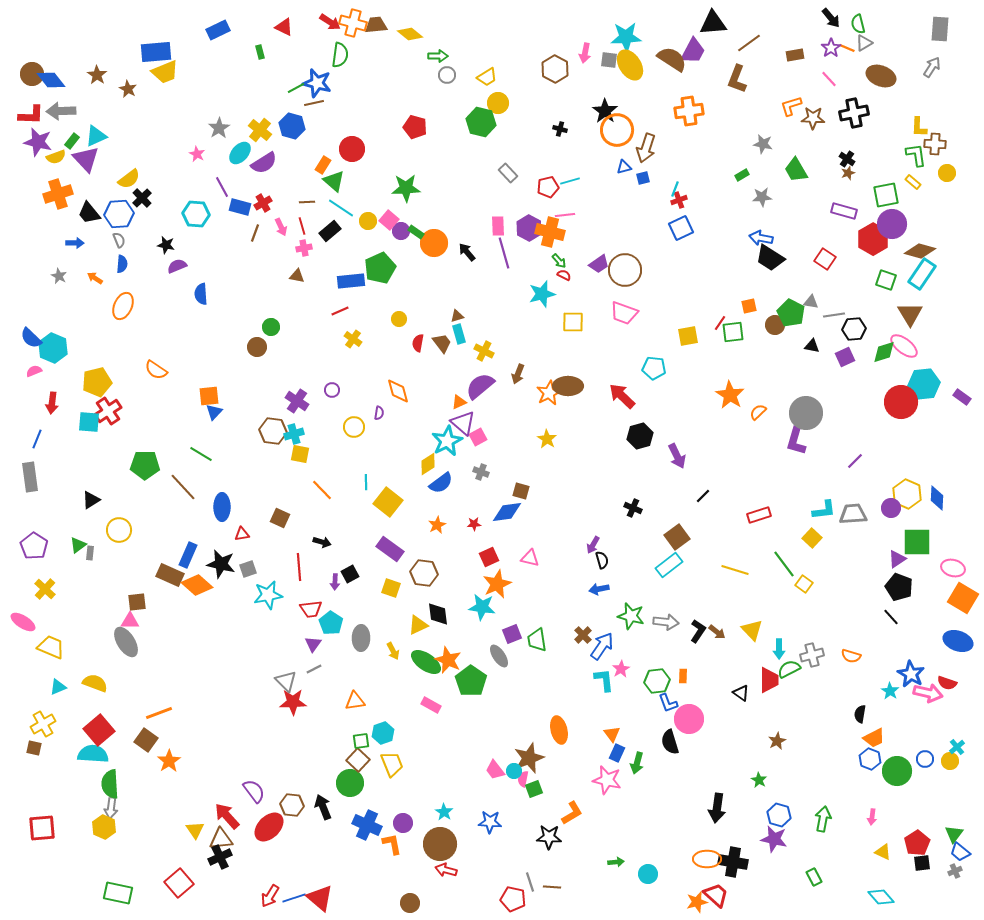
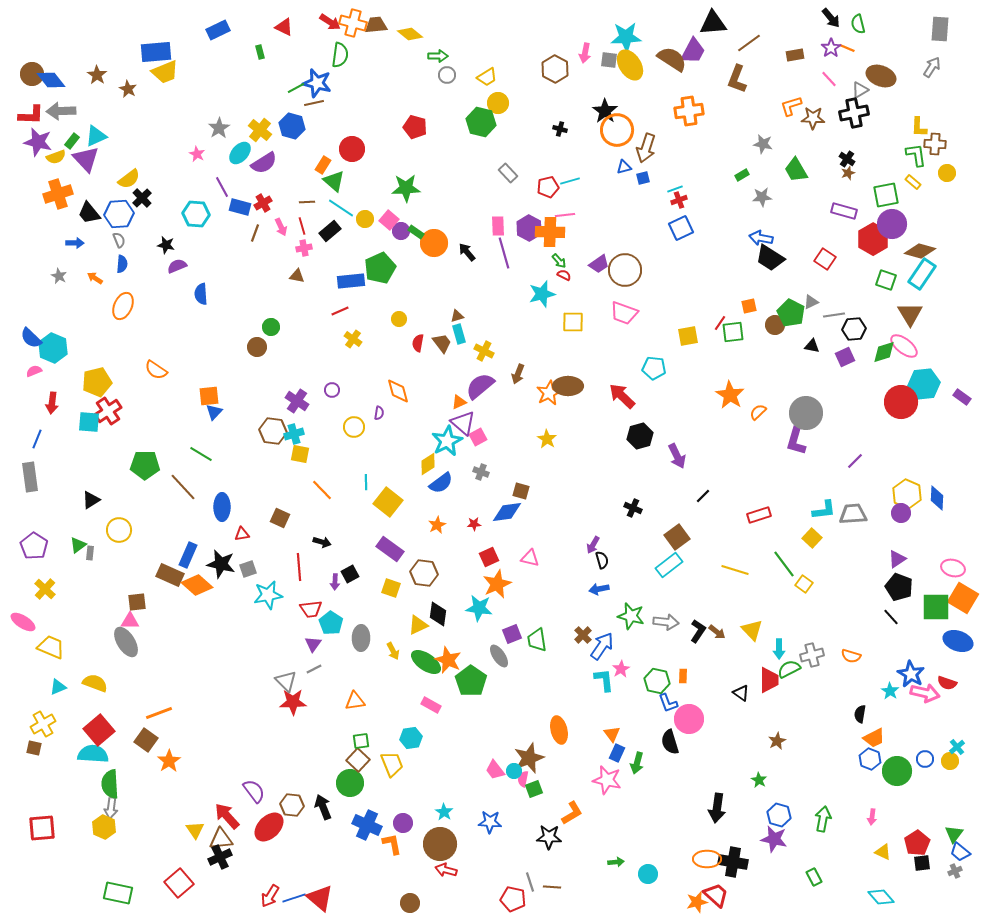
gray triangle at (864, 43): moved 4 px left, 47 px down
cyan line at (675, 189): rotated 49 degrees clockwise
yellow circle at (368, 221): moved 3 px left, 2 px up
orange cross at (550, 232): rotated 12 degrees counterclockwise
gray triangle at (811, 302): rotated 35 degrees counterclockwise
purple circle at (891, 508): moved 10 px right, 5 px down
green square at (917, 542): moved 19 px right, 65 px down
cyan star at (482, 607): moved 3 px left, 1 px down
black diamond at (438, 614): rotated 15 degrees clockwise
green hexagon at (657, 681): rotated 20 degrees clockwise
pink arrow at (928, 693): moved 3 px left
cyan hexagon at (383, 733): moved 28 px right, 5 px down; rotated 10 degrees clockwise
